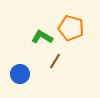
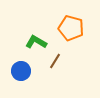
green L-shape: moved 6 px left, 5 px down
blue circle: moved 1 px right, 3 px up
